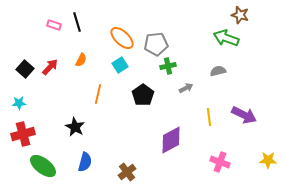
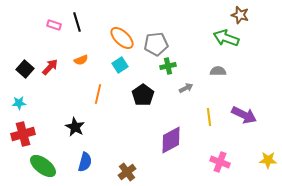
orange semicircle: rotated 40 degrees clockwise
gray semicircle: rotated 14 degrees clockwise
